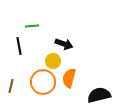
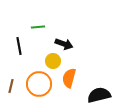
green line: moved 6 px right, 1 px down
orange circle: moved 4 px left, 2 px down
